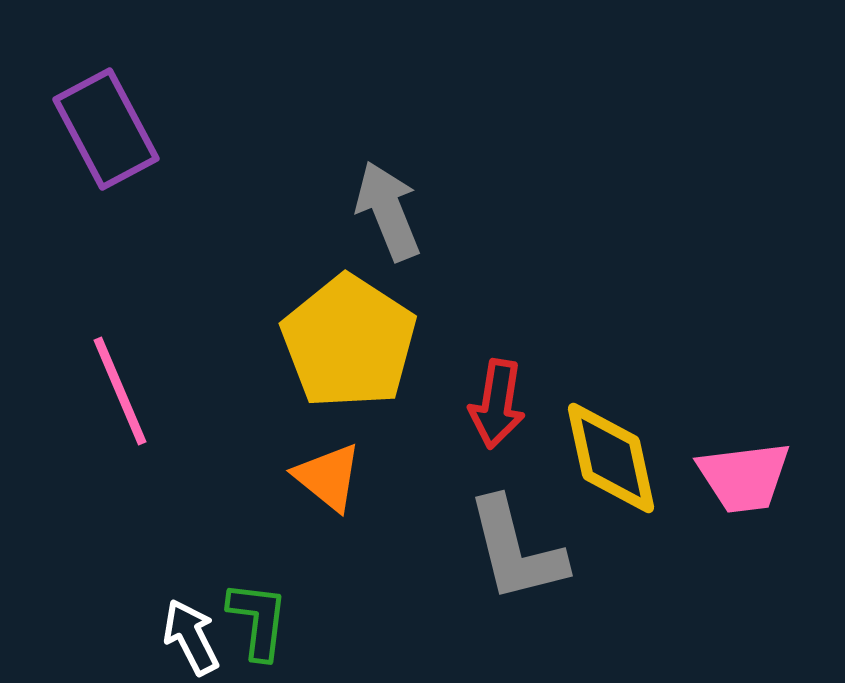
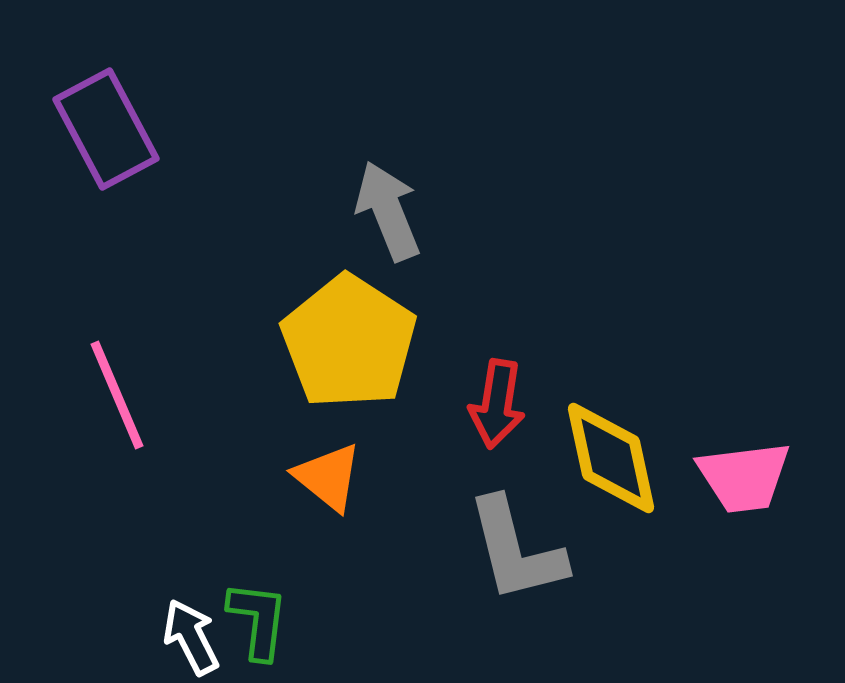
pink line: moved 3 px left, 4 px down
